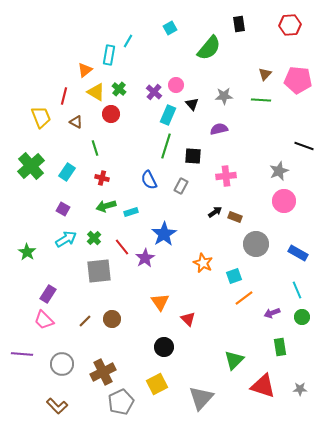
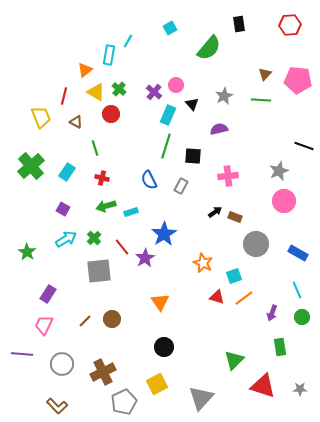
gray star at (224, 96): rotated 24 degrees counterclockwise
pink cross at (226, 176): moved 2 px right
purple arrow at (272, 313): rotated 49 degrees counterclockwise
red triangle at (188, 319): moved 29 px right, 22 px up; rotated 28 degrees counterclockwise
pink trapezoid at (44, 320): moved 5 px down; rotated 70 degrees clockwise
gray pentagon at (121, 402): moved 3 px right
